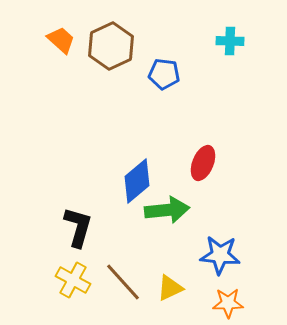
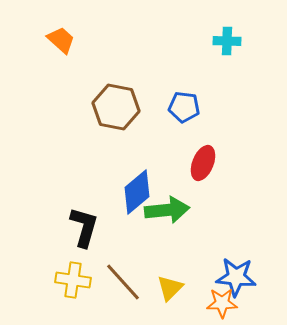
cyan cross: moved 3 px left
brown hexagon: moved 5 px right, 61 px down; rotated 24 degrees counterclockwise
blue pentagon: moved 20 px right, 33 px down
blue diamond: moved 11 px down
black L-shape: moved 6 px right
blue star: moved 16 px right, 22 px down
yellow cross: rotated 20 degrees counterclockwise
yellow triangle: rotated 20 degrees counterclockwise
orange star: moved 6 px left
